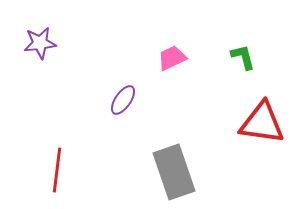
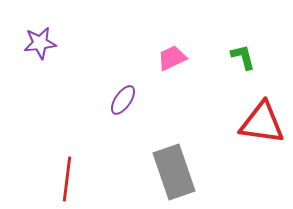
red line: moved 10 px right, 9 px down
